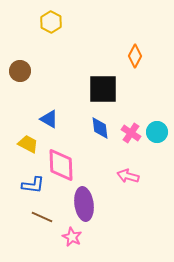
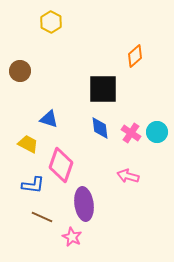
orange diamond: rotated 20 degrees clockwise
blue triangle: rotated 12 degrees counterclockwise
pink diamond: rotated 20 degrees clockwise
